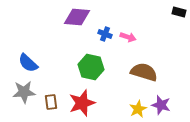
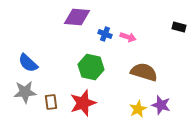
black rectangle: moved 15 px down
gray star: moved 1 px right
red star: moved 1 px right
